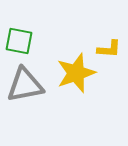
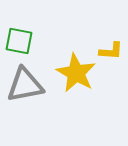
yellow L-shape: moved 2 px right, 2 px down
yellow star: rotated 24 degrees counterclockwise
